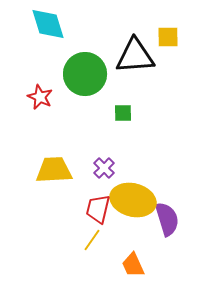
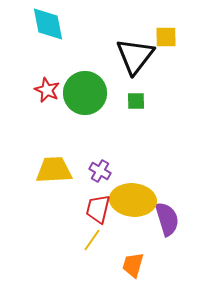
cyan diamond: rotated 6 degrees clockwise
yellow square: moved 2 px left
black triangle: rotated 48 degrees counterclockwise
green circle: moved 19 px down
red star: moved 7 px right, 7 px up
green square: moved 13 px right, 12 px up
purple cross: moved 4 px left, 3 px down; rotated 15 degrees counterclockwise
yellow ellipse: rotated 9 degrees counterclockwise
orange trapezoid: rotated 40 degrees clockwise
